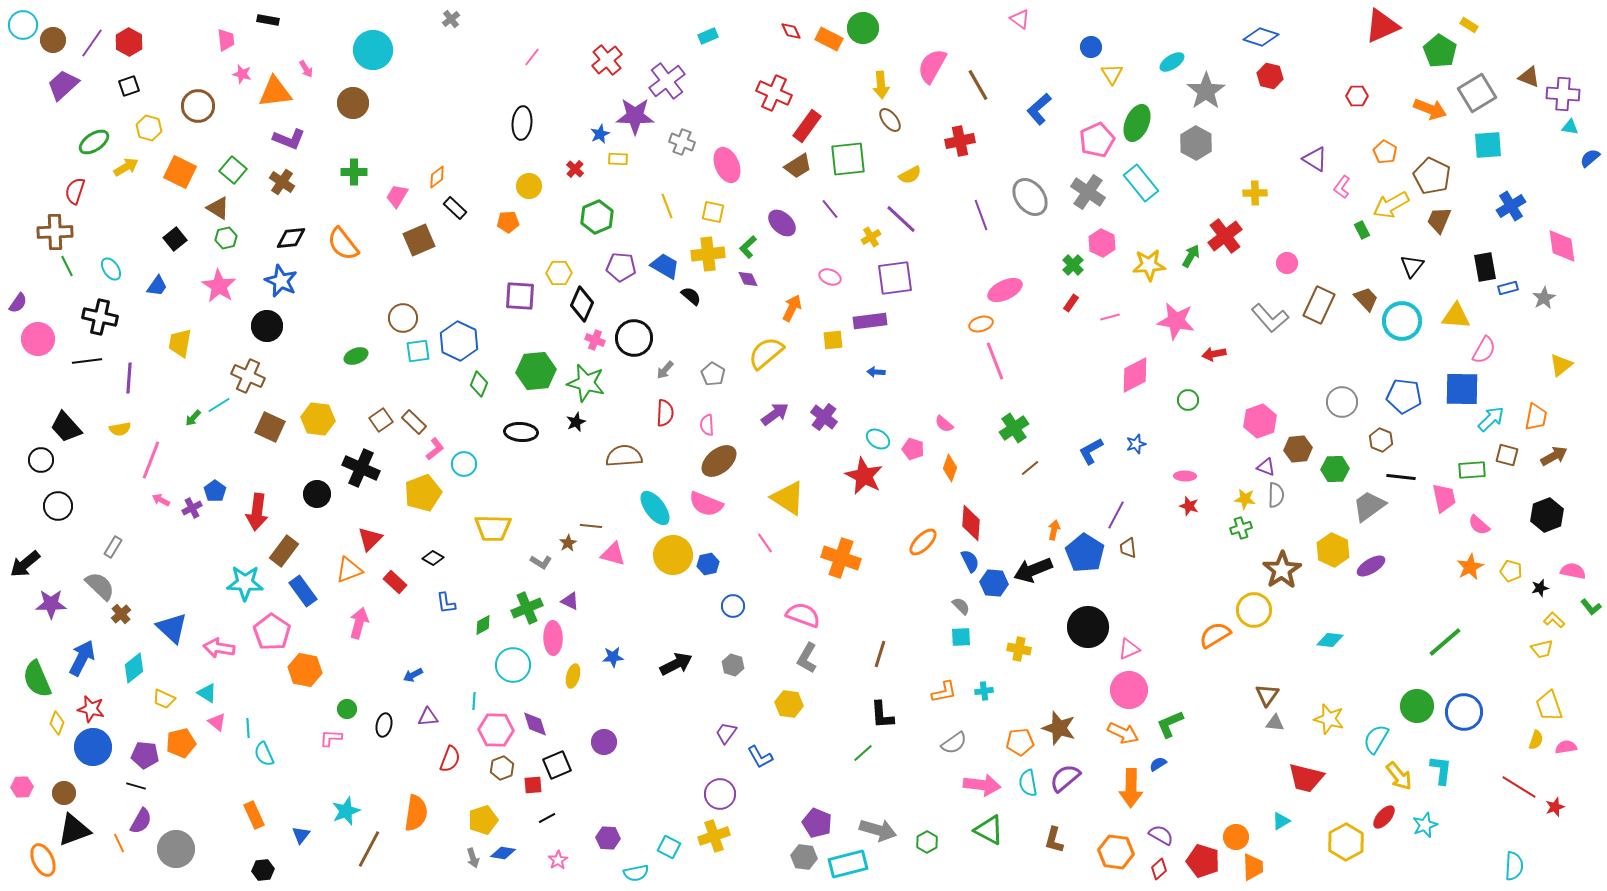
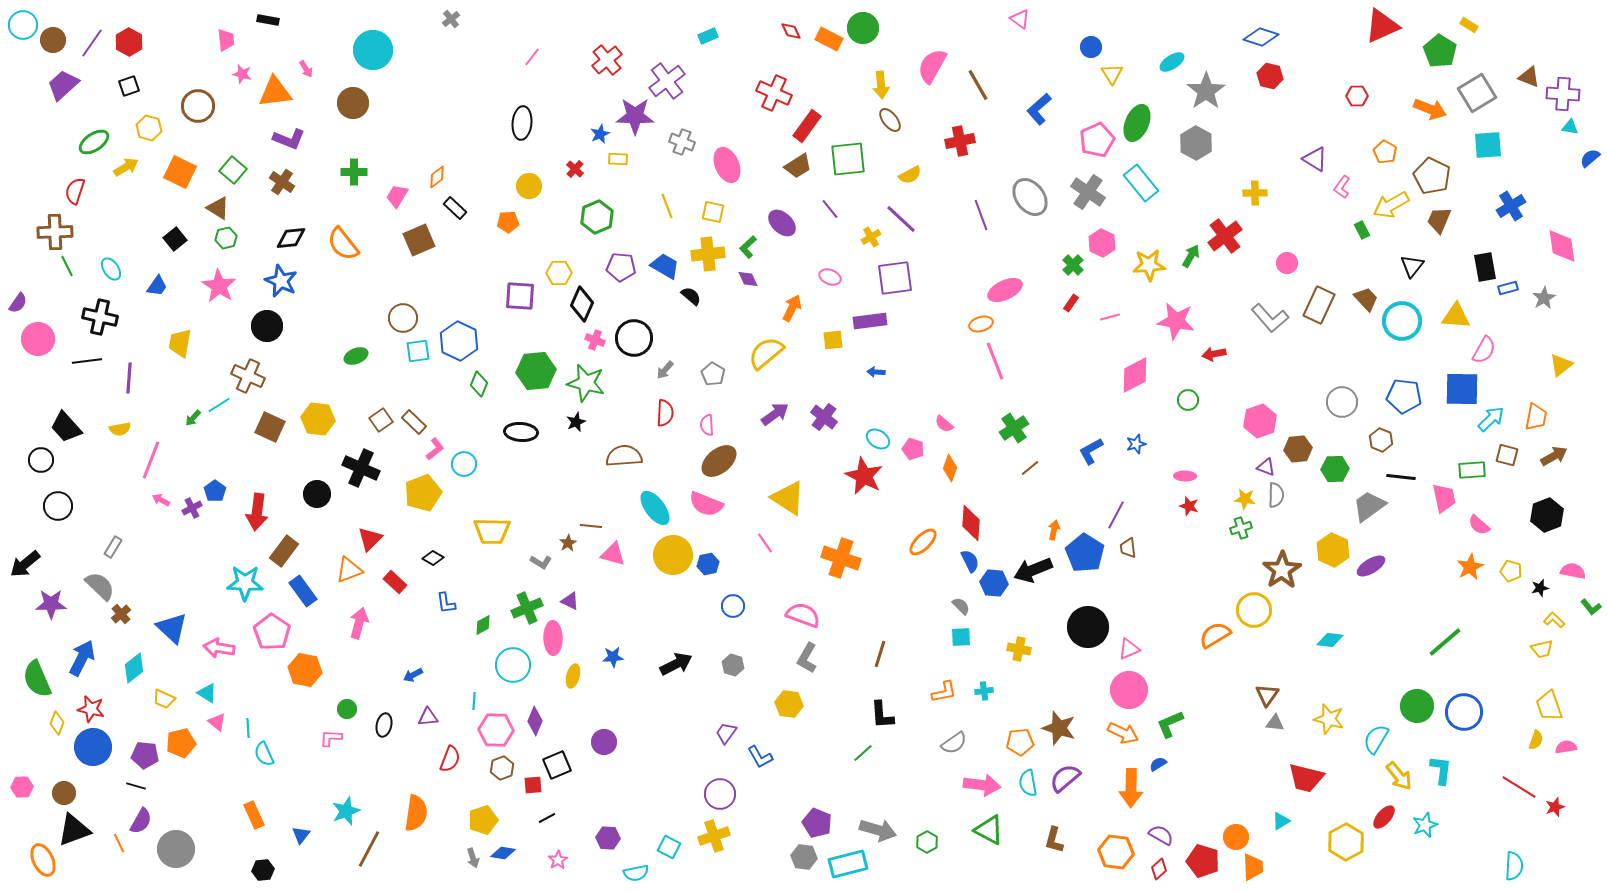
yellow trapezoid at (493, 528): moved 1 px left, 3 px down
purple diamond at (535, 724): moved 3 px up; rotated 40 degrees clockwise
